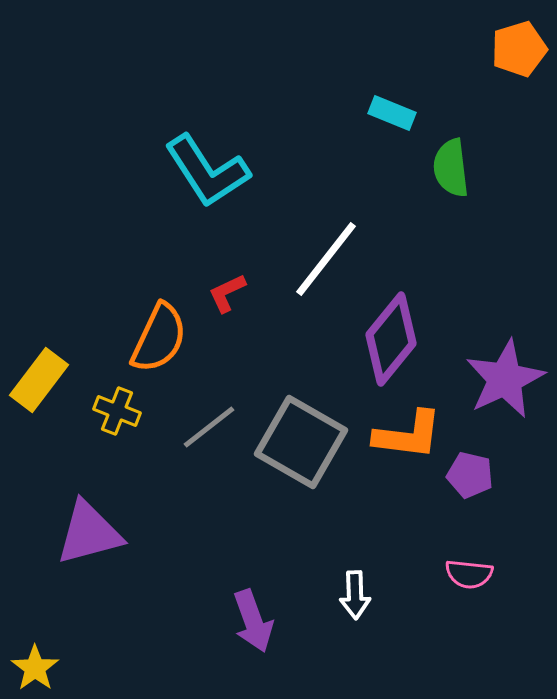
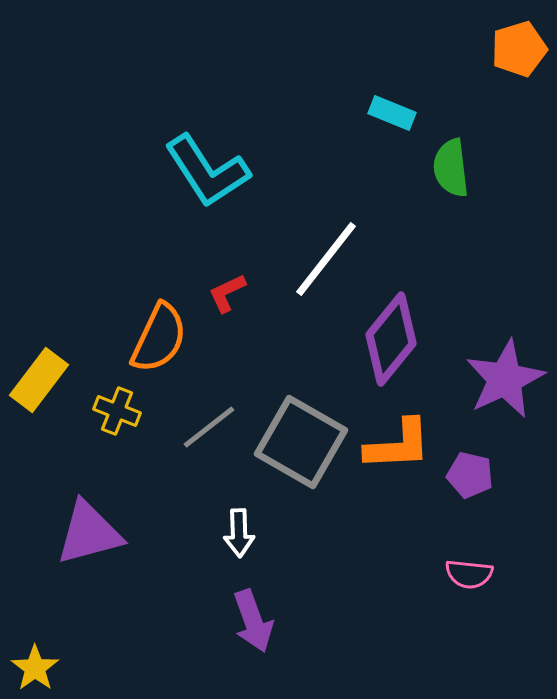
orange L-shape: moved 10 px left, 10 px down; rotated 10 degrees counterclockwise
white arrow: moved 116 px left, 62 px up
